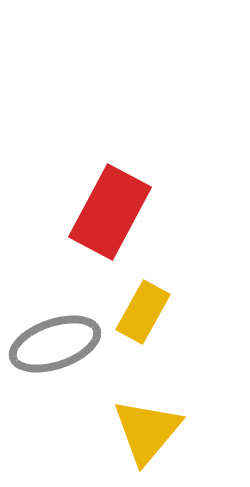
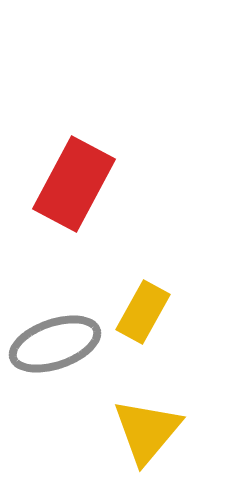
red rectangle: moved 36 px left, 28 px up
